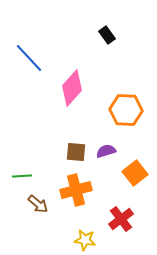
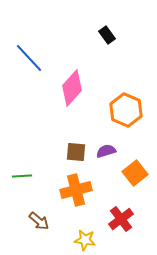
orange hexagon: rotated 20 degrees clockwise
brown arrow: moved 1 px right, 17 px down
